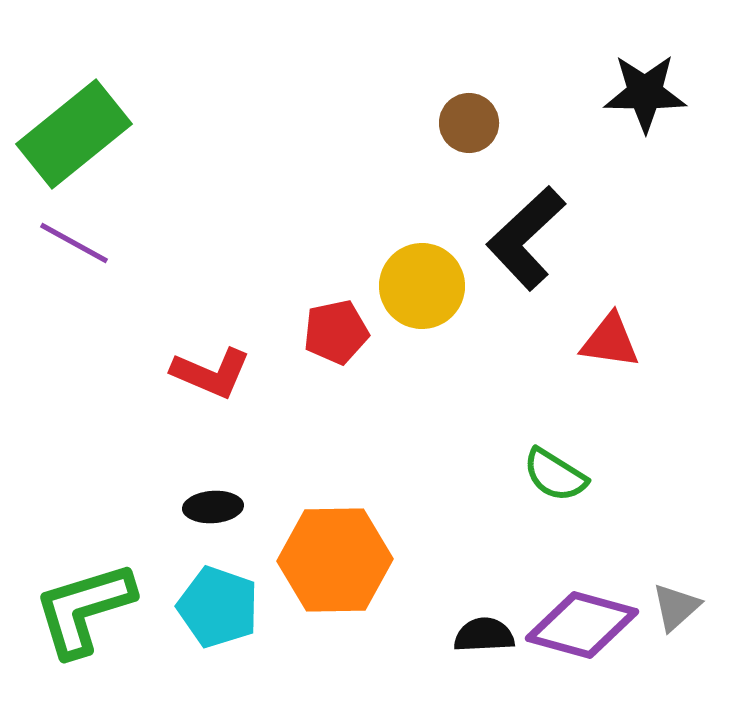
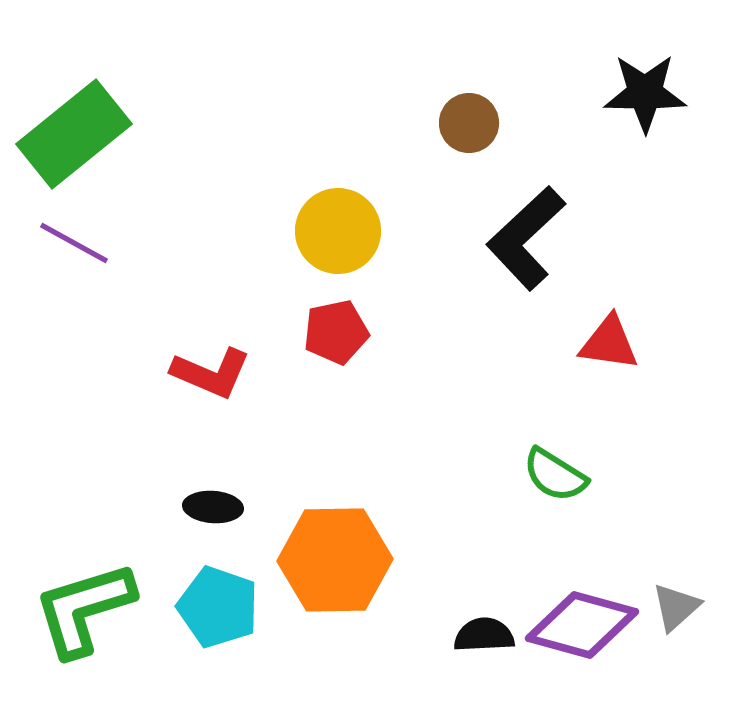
yellow circle: moved 84 px left, 55 px up
red triangle: moved 1 px left, 2 px down
black ellipse: rotated 8 degrees clockwise
